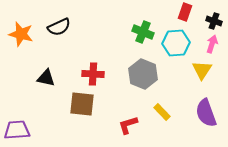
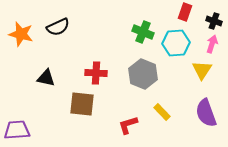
black semicircle: moved 1 px left
red cross: moved 3 px right, 1 px up
